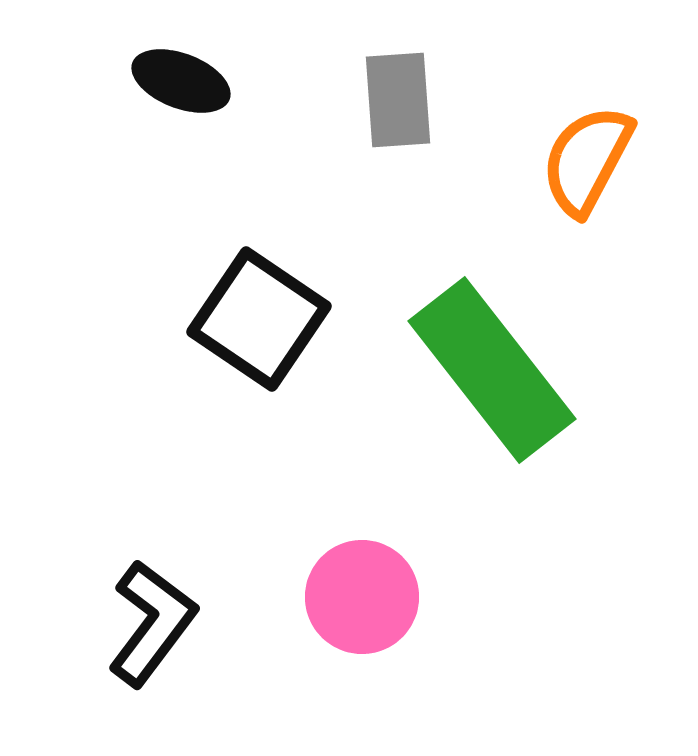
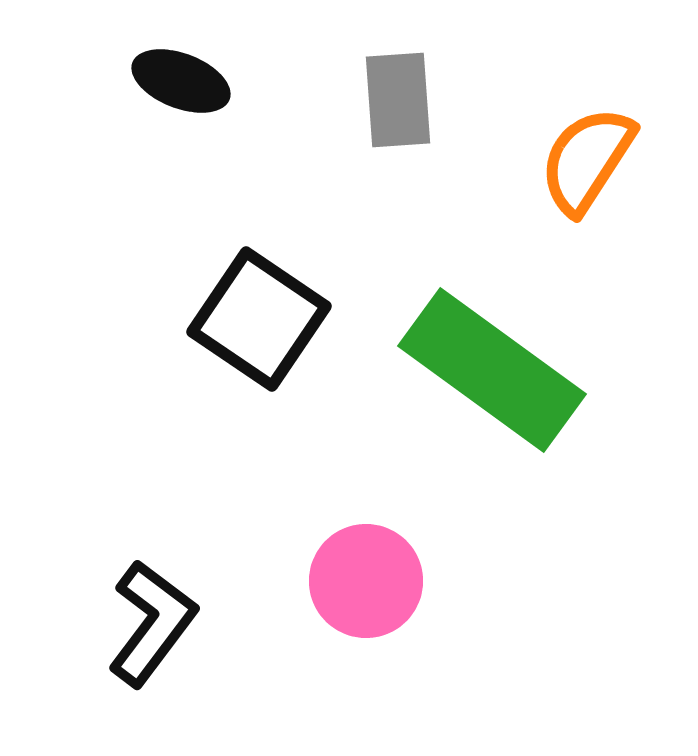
orange semicircle: rotated 5 degrees clockwise
green rectangle: rotated 16 degrees counterclockwise
pink circle: moved 4 px right, 16 px up
